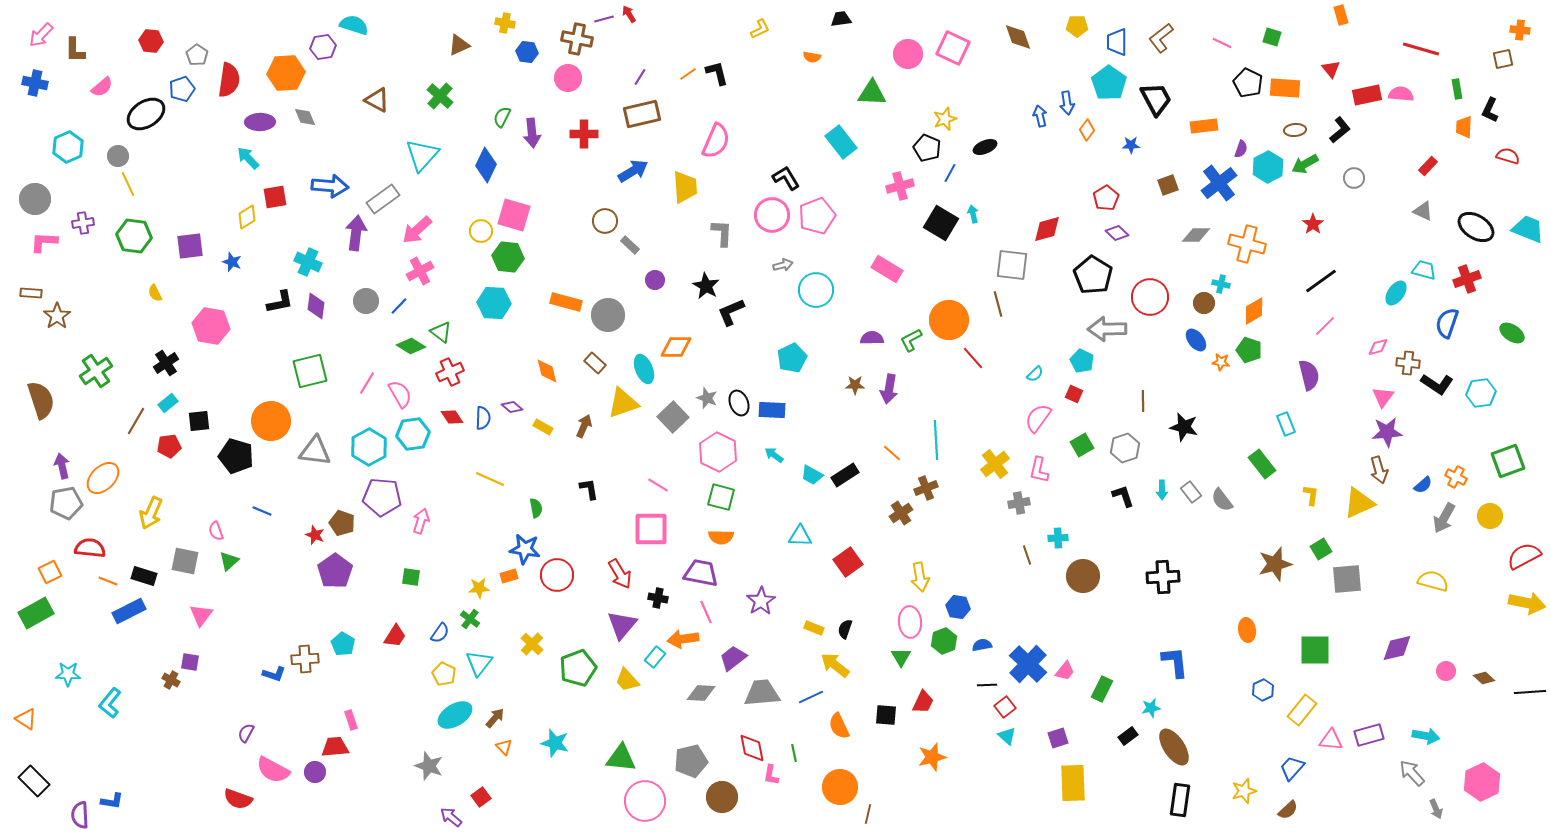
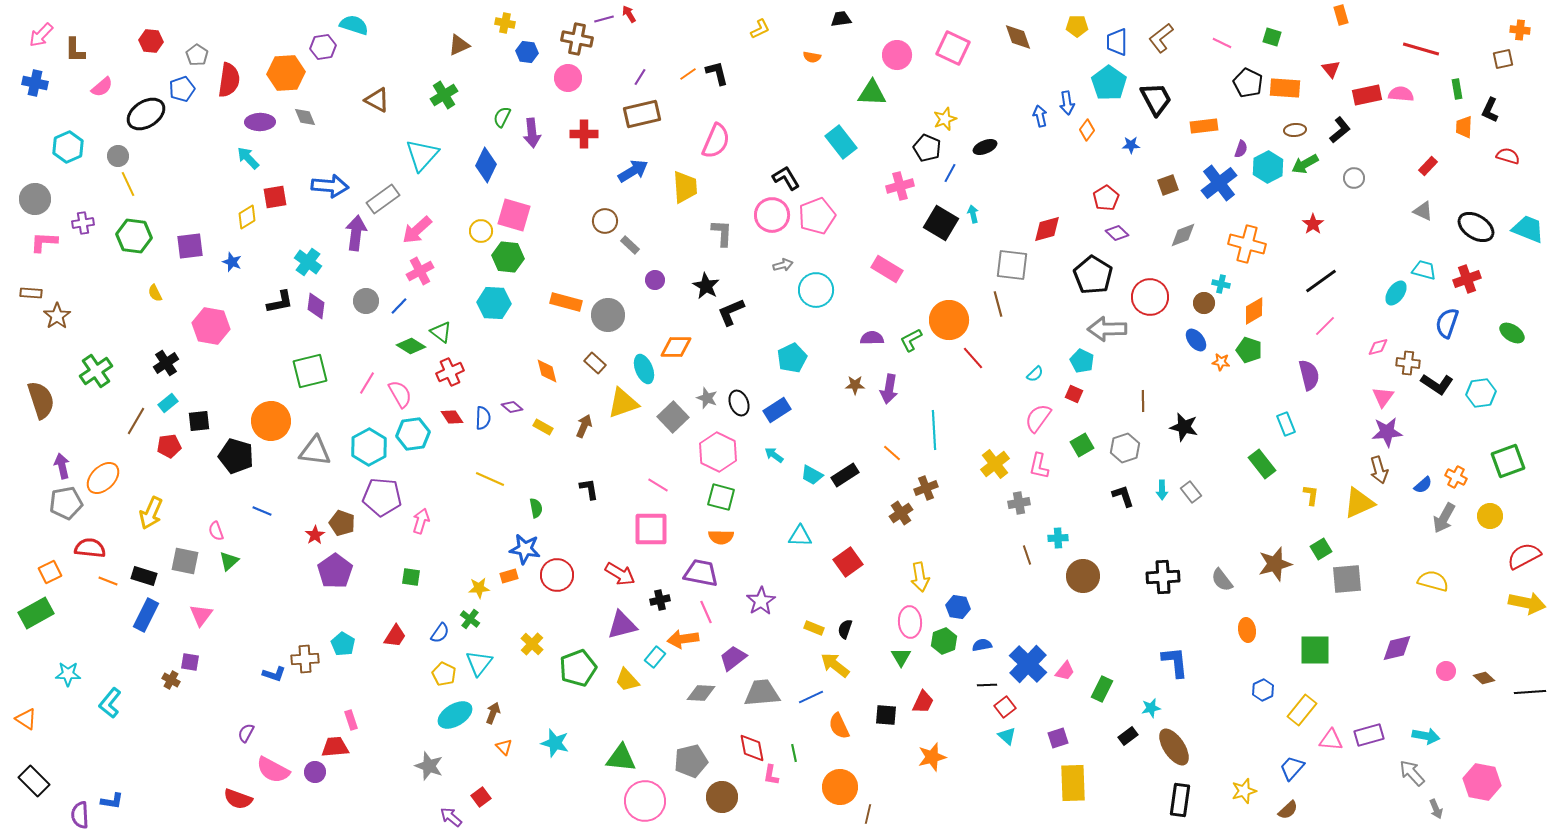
pink circle at (908, 54): moved 11 px left, 1 px down
green cross at (440, 96): moved 4 px right, 1 px up; rotated 16 degrees clockwise
gray diamond at (1196, 235): moved 13 px left; rotated 20 degrees counterclockwise
cyan cross at (308, 262): rotated 12 degrees clockwise
blue rectangle at (772, 410): moved 5 px right; rotated 36 degrees counterclockwise
cyan line at (936, 440): moved 2 px left, 10 px up
pink L-shape at (1039, 470): moved 4 px up
gray semicircle at (1222, 500): moved 80 px down
red star at (315, 535): rotated 18 degrees clockwise
red arrow at (620, 574): rotated 28 degrees counterclockwise
black cross at (658, 598): moved 2 px right, 2 px down; rotated 24 degrees counterclockwise
blue rectangle at (129, 611): moved 17 px right, 4 px down; rotated 36 degrees counterclockwise
purple triangle at (622, 625): rotated 36 degrees clockwise
brown arrow at (495, 718): moved 2 px left, 5 px up; rotated 20 degrees counterclockwise
pink hexagon at (1482, 782): rotated 24 degrees counterclockwise
